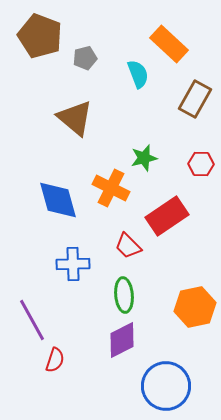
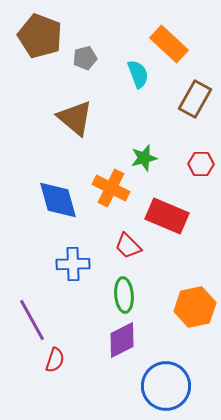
red rectangle: rotated 57 degrees clockwise
